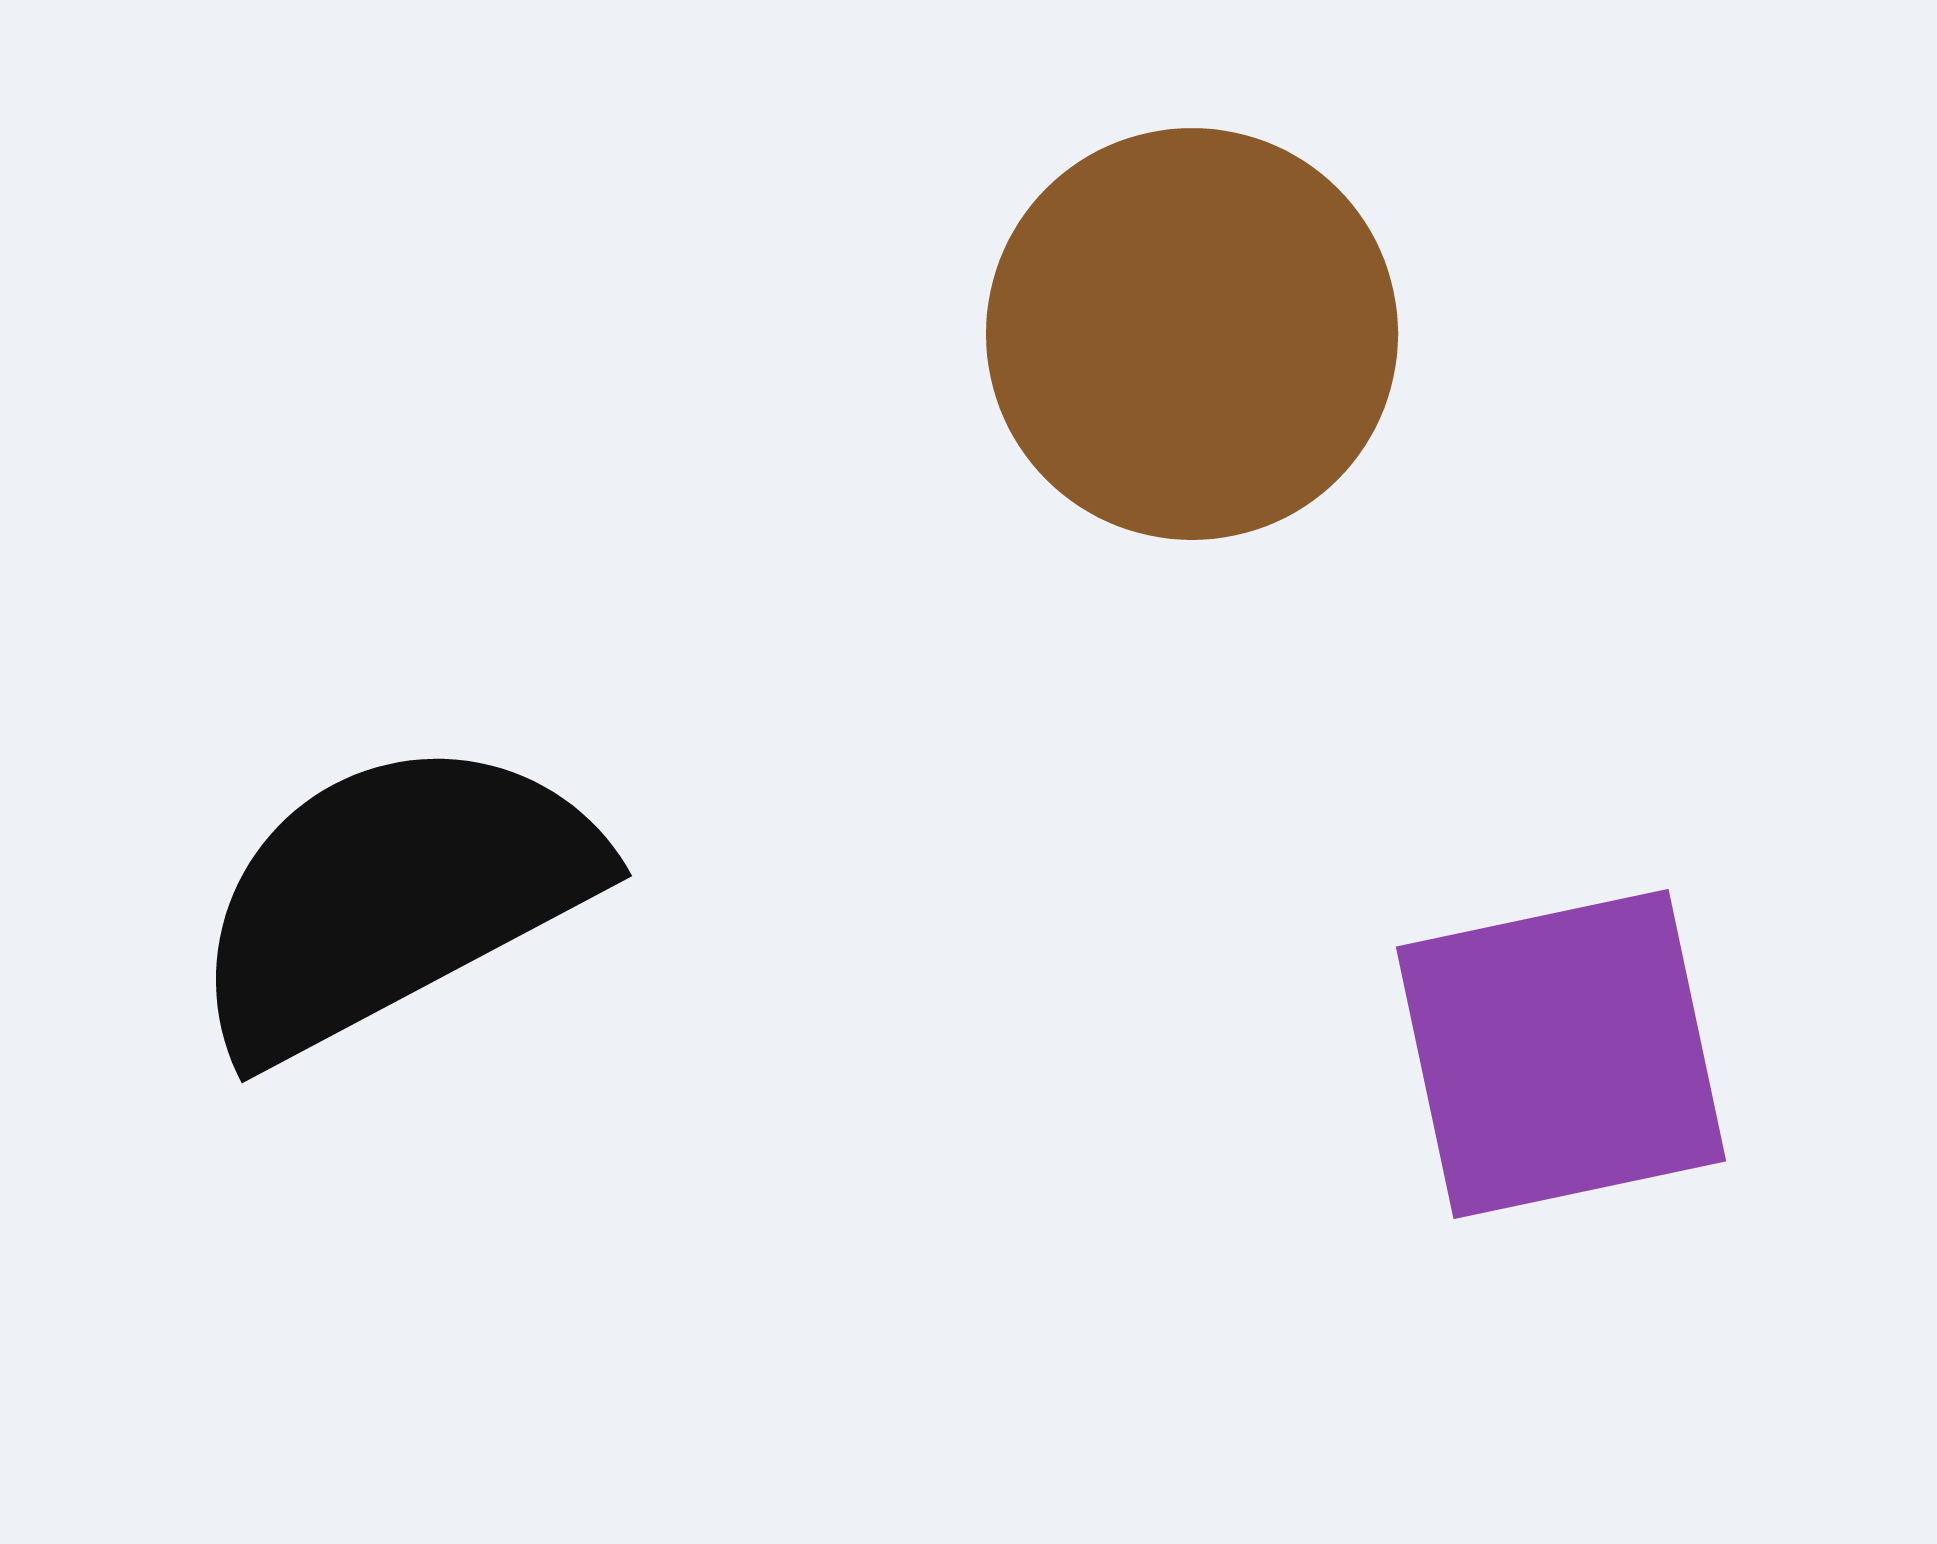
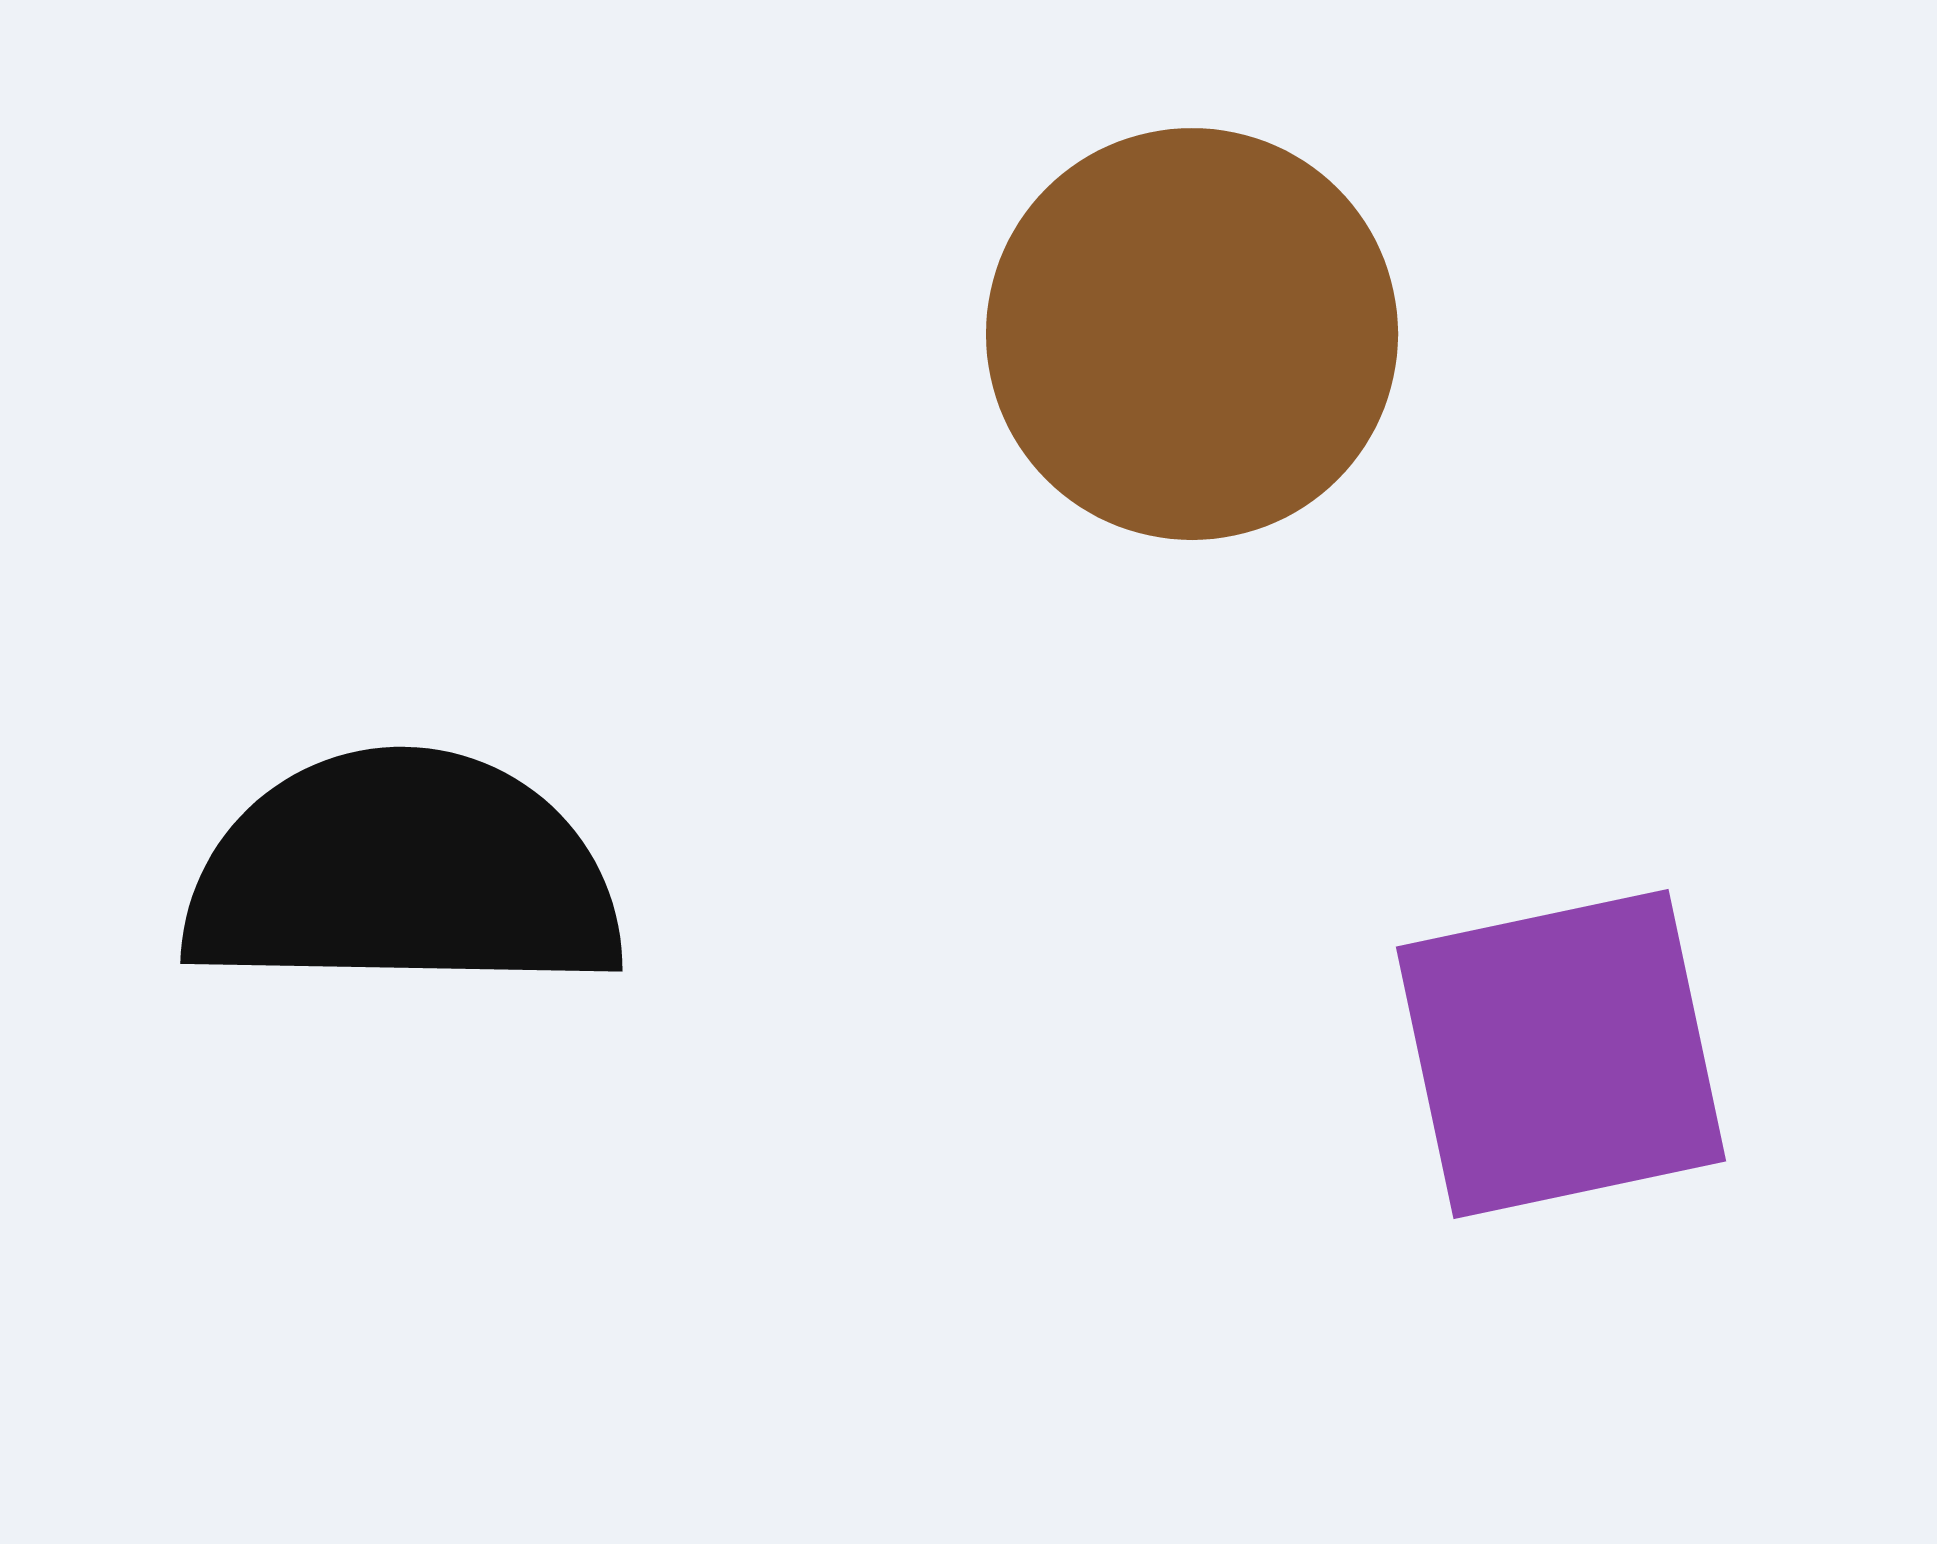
black semicircle: moved 10 px right, 23 px up; rotated 29 degrees clockwise
